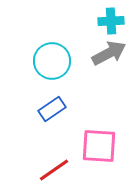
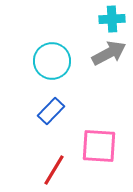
cyan cross: moved 1 px right, 2 px up
blue rectangle: moved 1 px left, 2 px down; rotated 12 degrees counterclockwise
red line: rotated 24 degrees counterclockwise
